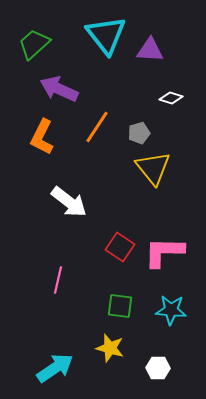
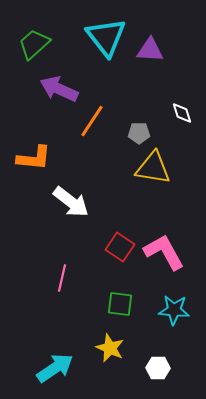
cyan triangle: moved 2 px down
white diamond: moved 11 px right, 15 px down; rotated 55 degrees clockwise
orange line: moved 5 px left, 6 px up
gray pentagon: rotated 15 degrees clockwise
orange L-shape: moved 8 px left, 21 px down; rotated 111 degrees counterclockwise
yellow triangle: rotated 42 degrees counterclockwise
white arrow: moved 2 px right
pink L-shape: rotated 60 degrees clockwise
pink line: moved 4 px right, 2 px up
green square: moved 2 px up
cyan star: moved 3 px right
yellow star: rotated 8 degrees clockwise
